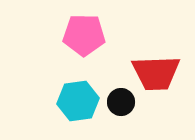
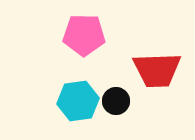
red trapezoid: moved 1 px right, 3 px up
black circle: moved 5 px left, 1 px up
